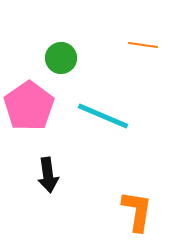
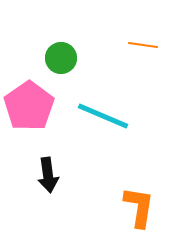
orange L-shape: moved 2 px right, 4 px up
